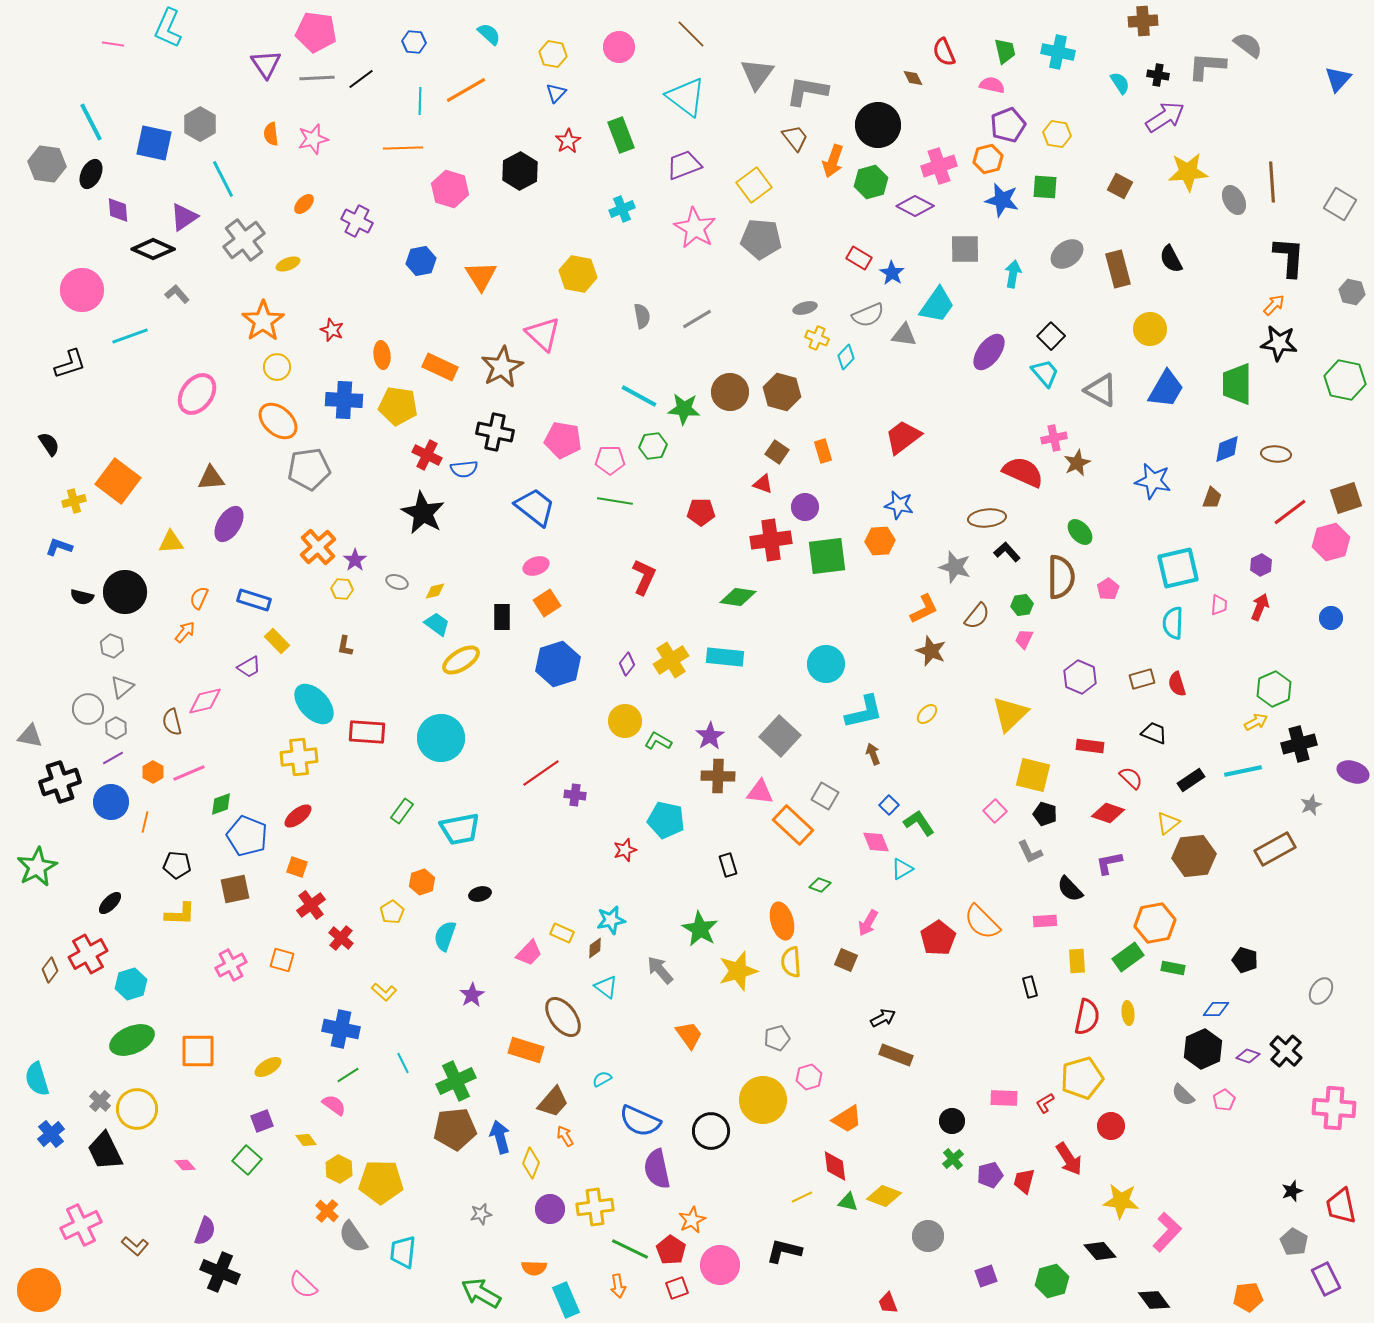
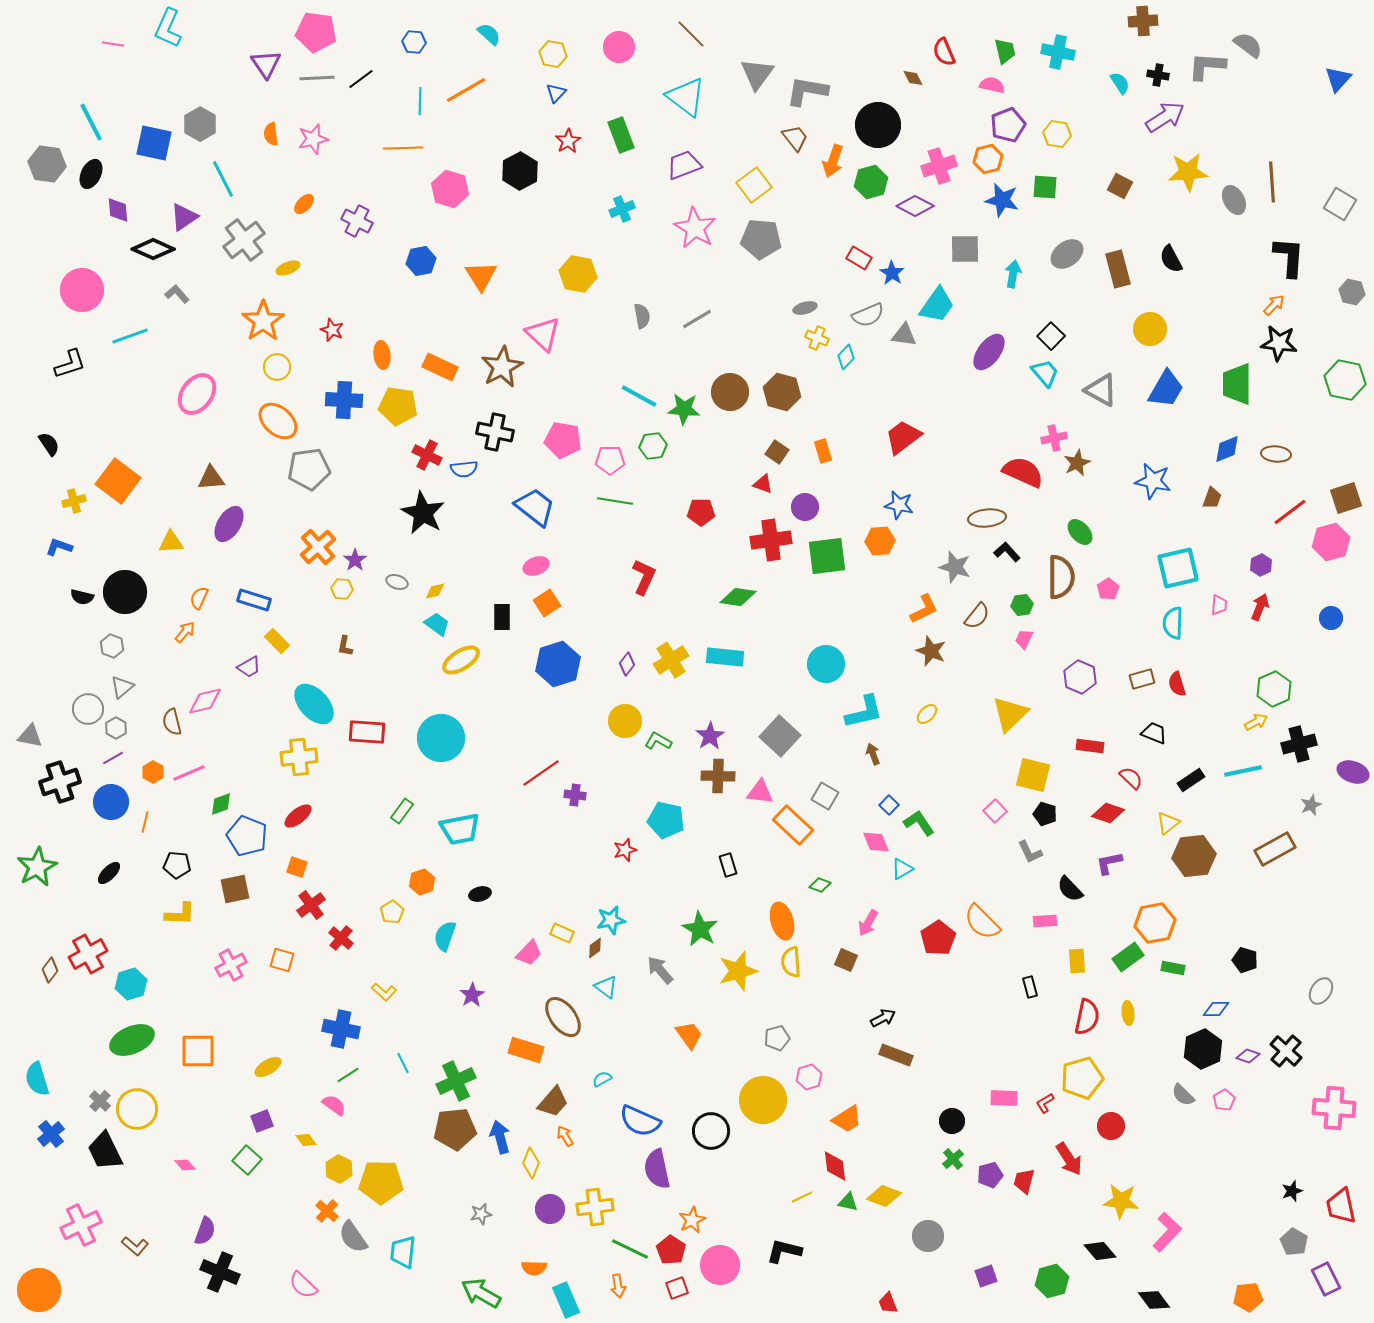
yellow ellipse at (288, 264): moved 4 px down
black ellipse at (110, 903): moved 1 px left, 30 px up
